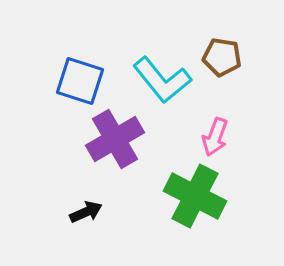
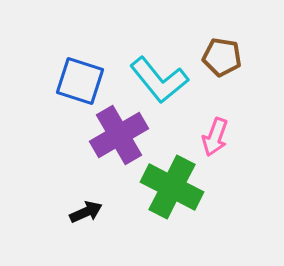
cyan L-shape: moved 3 px left
purple cross: moved 4 px right, 4 px up
green cross: moved 23 px left, 9 px up
